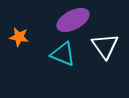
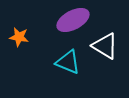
white triangle: rotated 24 degrees counterclockwise
cyan triangle: moved 5 px right, 8 px down
